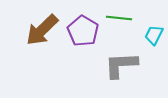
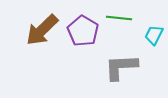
gray L-shape: moved 2 px down
